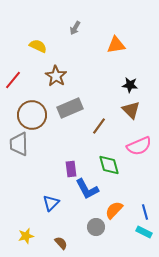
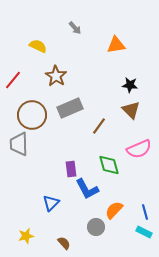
gray arrow: rotated 72 degrees counterclockwise
pink semicircle: moved 3 px down
brown semicircle: moved 3 px right
